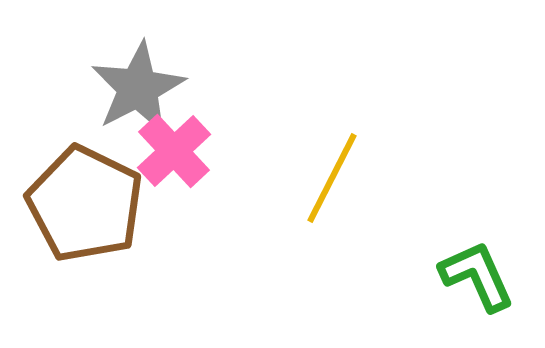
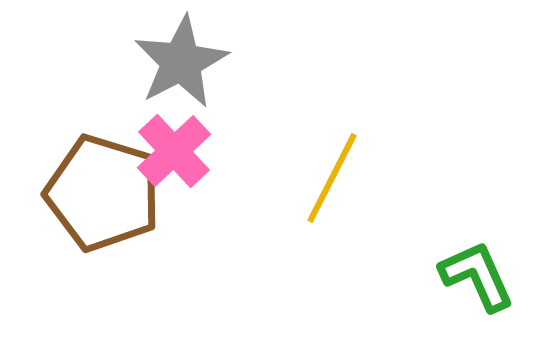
gray star: moved 43 px right, 26 px up
brown pentagon: moved 18 px right, 11 px up; rotated 9 degrees counterclockwise
